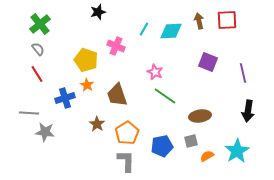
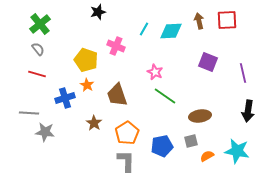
red line: rotated 42 degrees counterclockwise
brown star: moved 3 px left, 1 px up
cyan star: rotated 30 degrees counterclockwise
